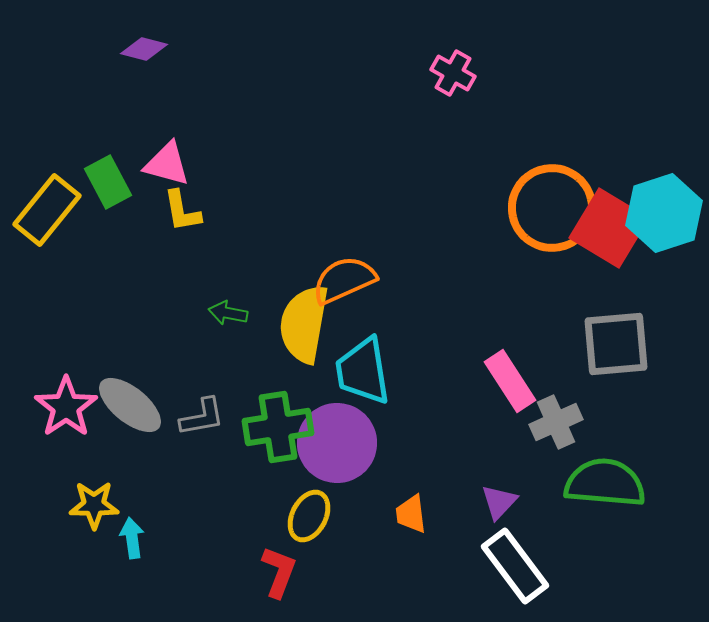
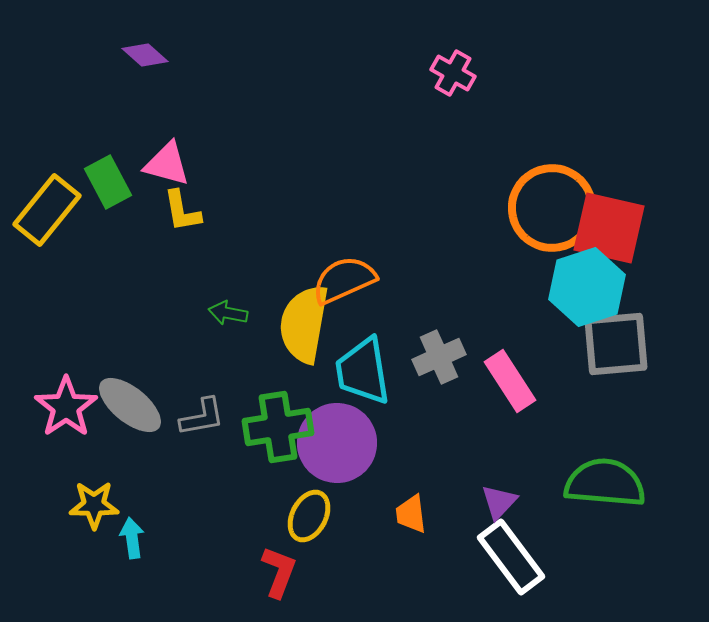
purple diamond: moved 1 px right, 6 px down; rotated 27 degrees clockwise
cyan hexagon: moved 77 px left, 74 px down
red square: rotated 18 degrees counterclockwise
gray cross: moved 117 px left, 65 px up
white rectangle: moved 4 px left, 9 px up
